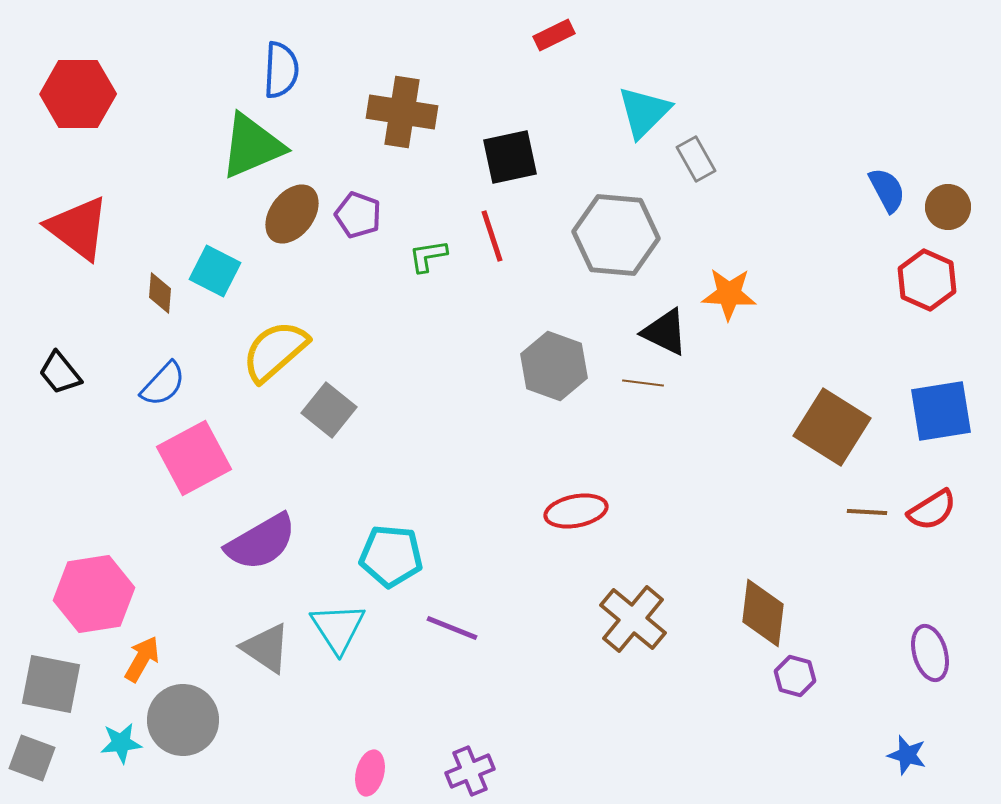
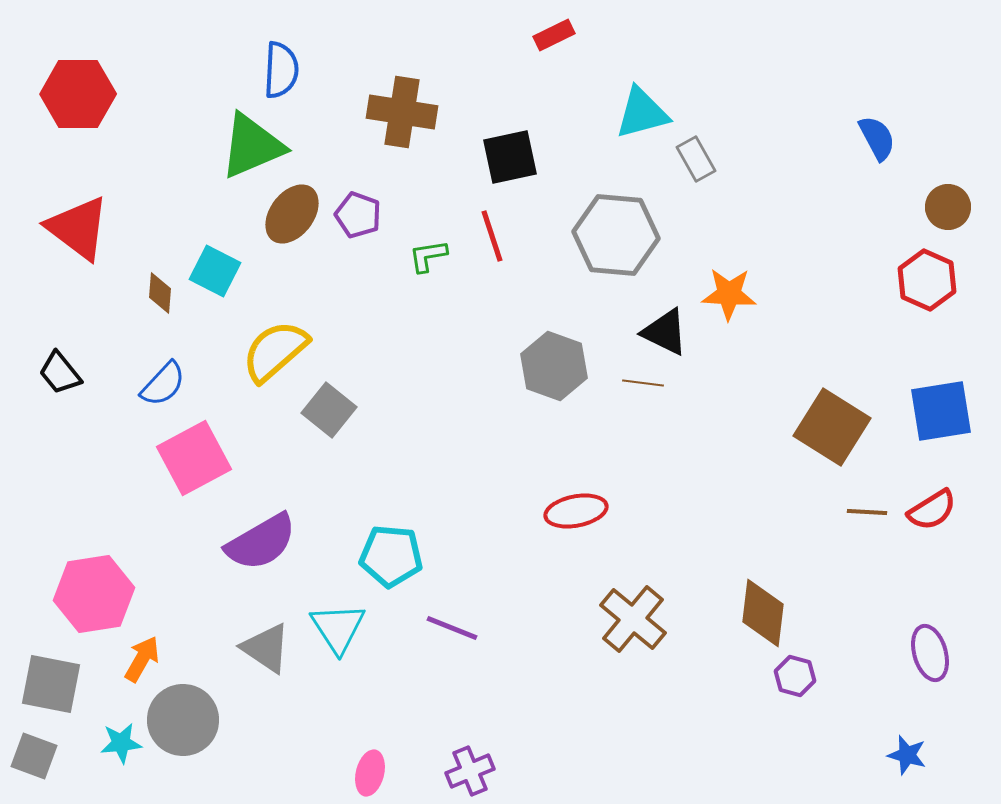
cyan triangle at (644, 112): moved 2 px left, 1 px down; rotated 30 degrees clockwise
blue semicircle at (887, 190): moved 10 px left, 52 px up
gray square at (32, 758): moved 2 px right, 2 px up
